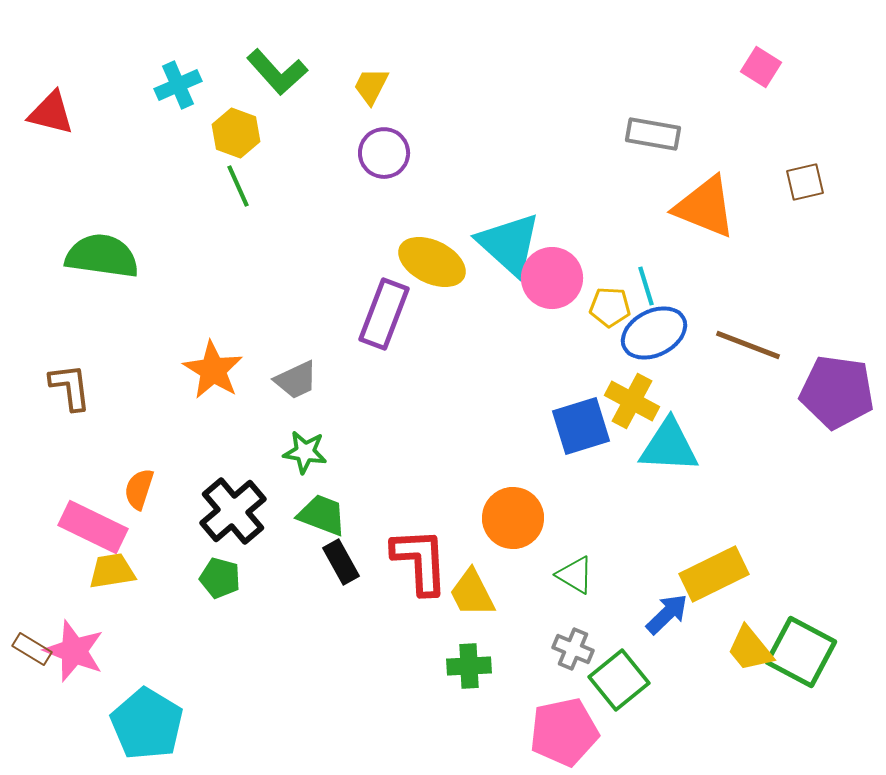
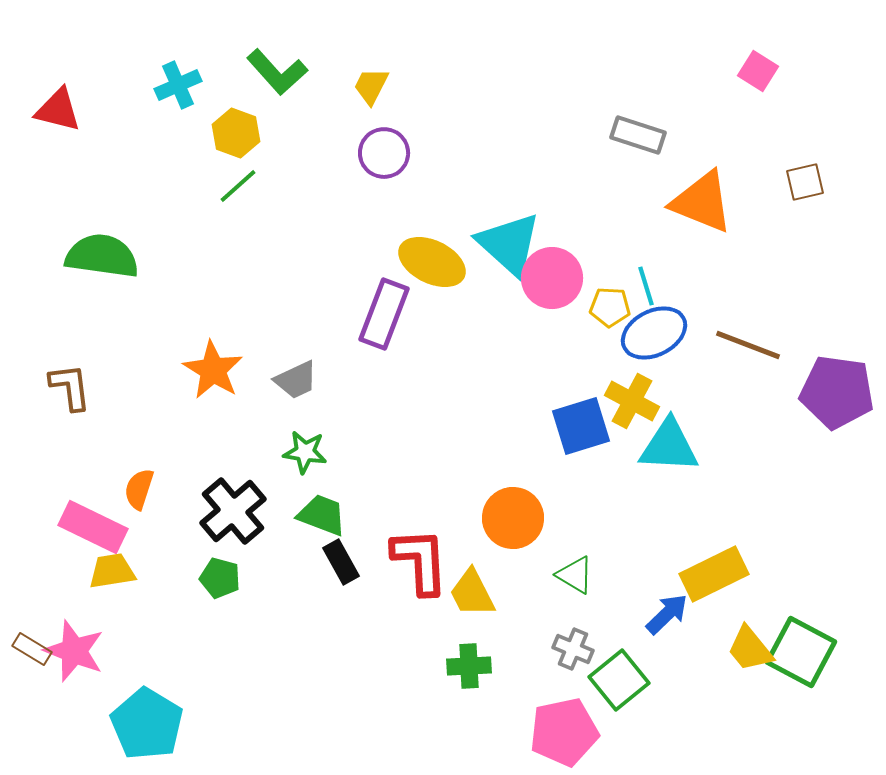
pink square at (761, 67): moved 3 px left, 4 px down
red triangle at (51, 113): moved 7 px right, 3 px up
gray rectangle at (653, 134): moved 15 px left, 1 px down; rotated 8 degrees clockwise
green line at (238, 186): rotated 72 degrees clockwise
orange triangle at (705, 207): moved 3 px left, 5 px up
